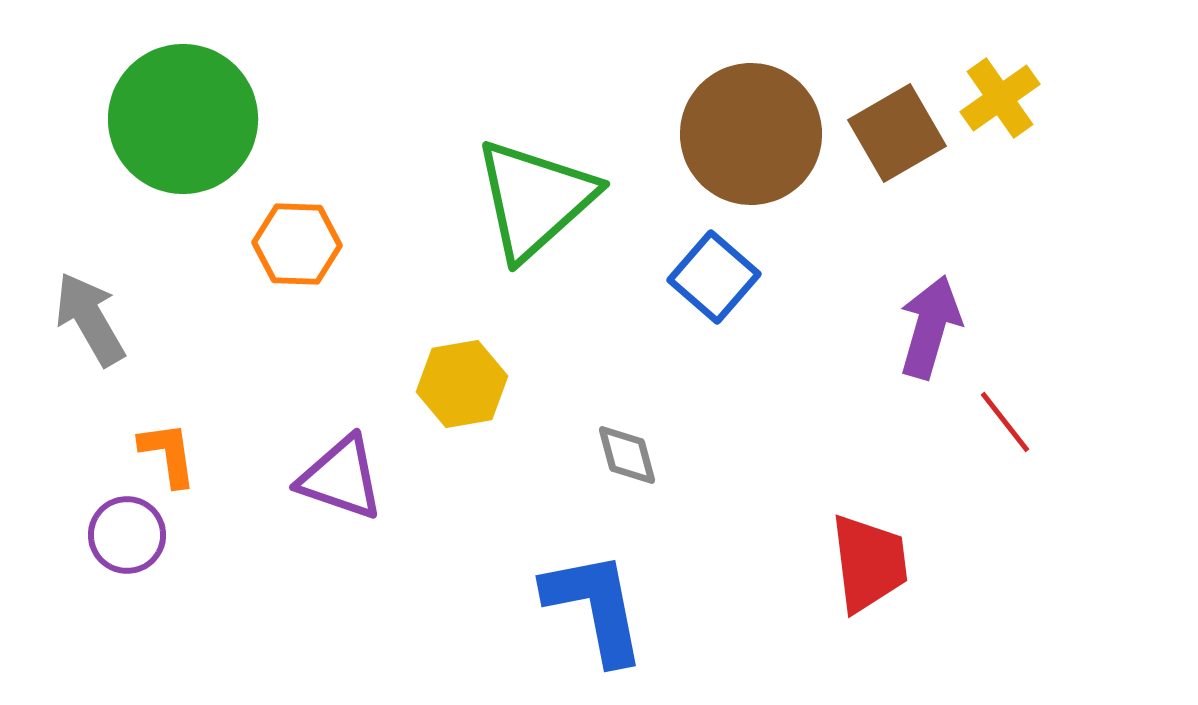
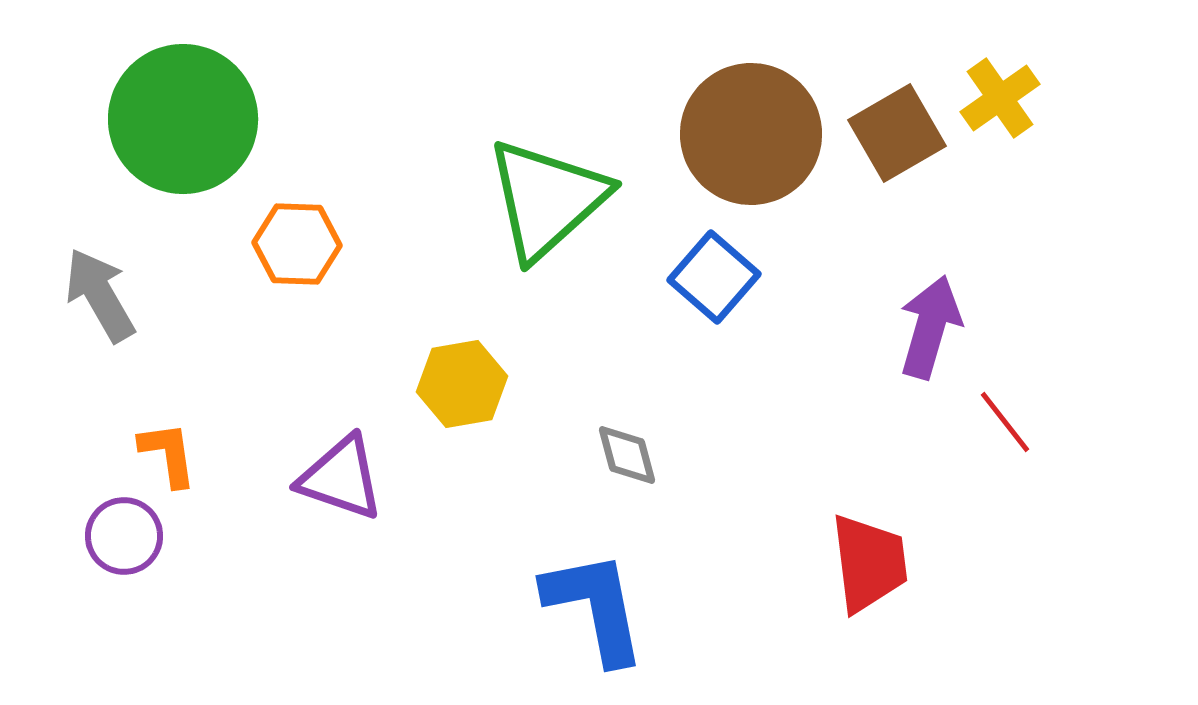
green triangle: moved 12 px right
gray arrow: moved 10 px right, 24 px up
purple circle: moved 3 px left, 1 px down
